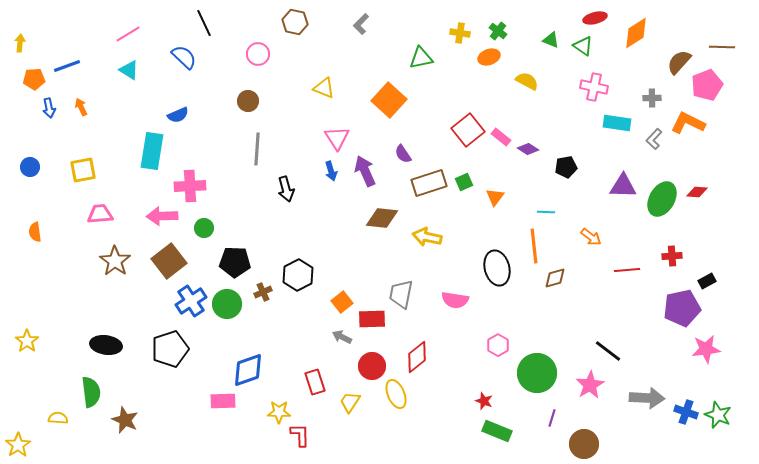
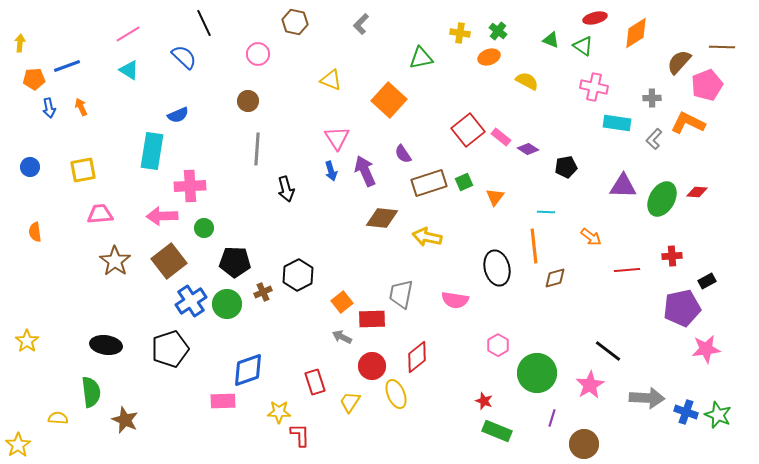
yellow triangle at (324, 88): moved 7 px right, 8 px up
